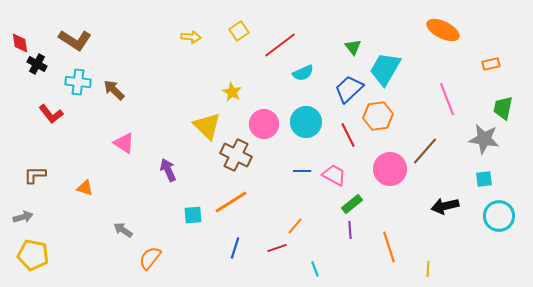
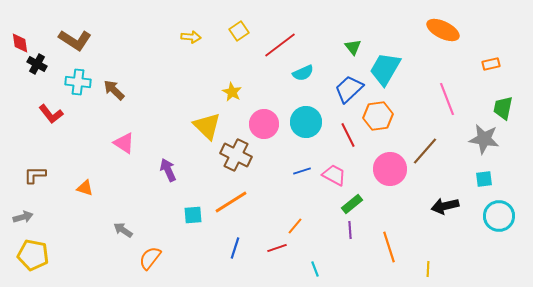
blue line at (302, 171): rotated 18 degrees counterclockwise
